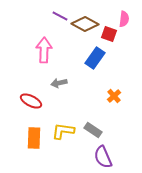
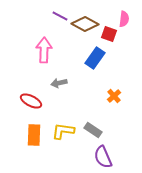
orange rectangle: moved 3 px up
